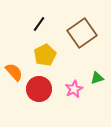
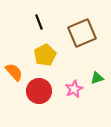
black line: moved 2 px up; rotated 56 degrees counterclockwise
brown square: rotated 12 degrees clockwise
red circle: moved 2 px down
